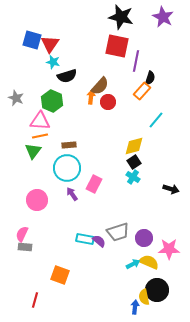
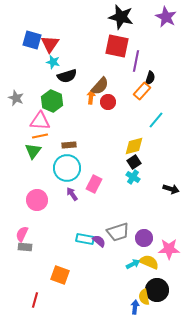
purple star at (163, 17): moved 3 px right
